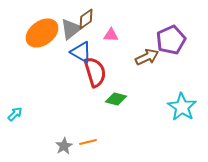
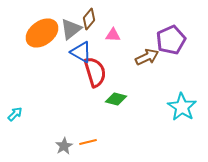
brown diamond: moved 3 px right; rotated 15 degrees counterclockwise
pink triangle: moved 2 px right
